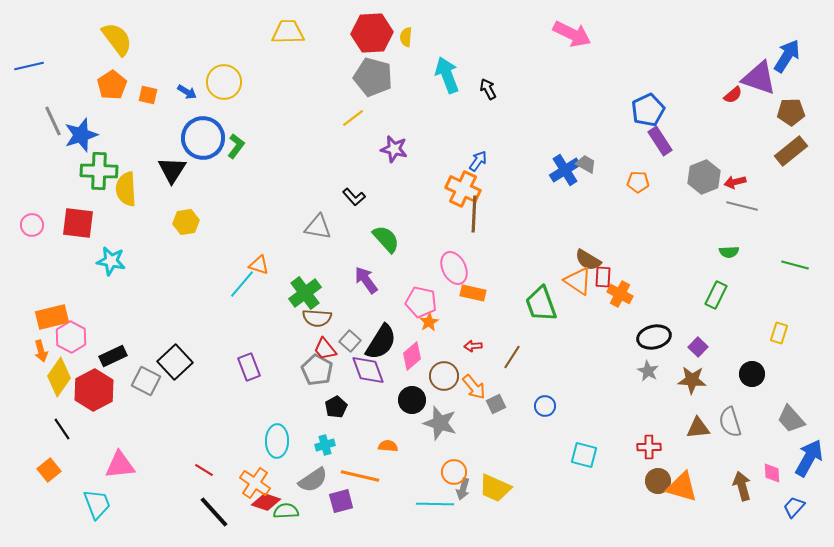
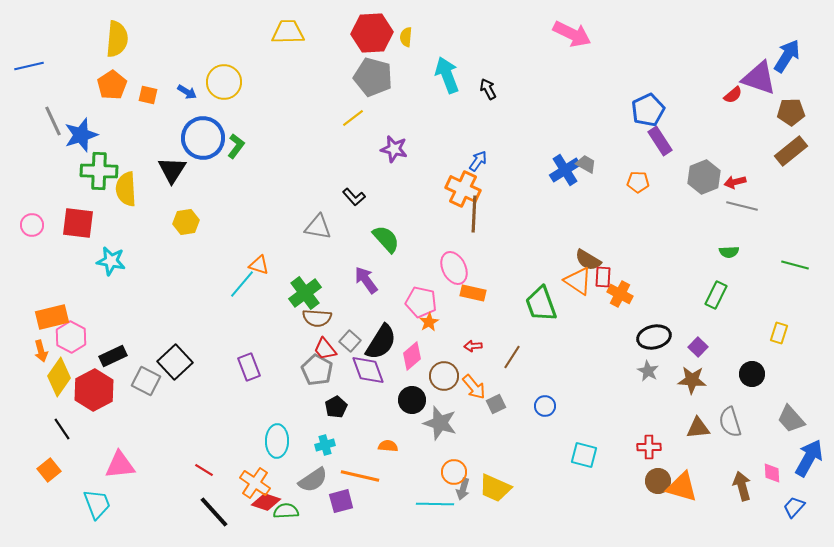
yellow semicircle at (117, 39): rotated 42 degrees clockwise
